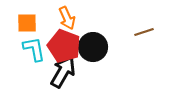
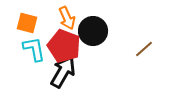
orange square: rotated 15 degrees clockwise
brown line: moved 17 px down; rotated 24 degrees counterclockwise
black circle: moved 16 px up
